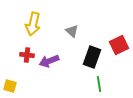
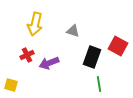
yellow arrow: moved 2 px right
gray triangle: moved 1 px right; rotated 24 degrees counterclockwise
red square: moved 1 px left, 1 px down; rotated 36 degrees counterclockwise
red cross: rotated 32 degrees counterclockwise
purple arrow: moved 2 px down
yellow square: moved 1 px right, 1 px up
